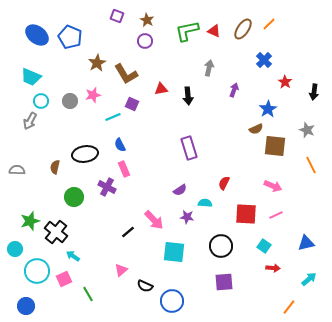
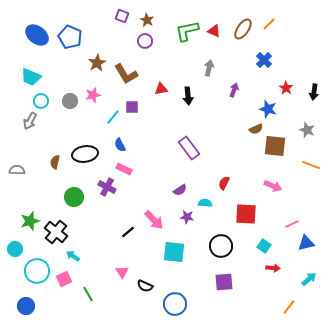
purple square at (117, 16): moved 5 px right
red star at (285, 82): moved 1 px right, 6 px down
purple square at (132, 104): moved 3 px down; rotated 24 degrees counterclockwise
blue star at (268, 109): rotated 24 degrees counterclockwise
cyan line at (113, 117): rotated 28 degrees counterclockwise
purple rectangle at (189, 148): rotated 20 degrees counterclockwise
orange line at (311, 165): rotated 42 degrees counterclockwise
brown semicircle at (55, 167): moved 5 px up
pink rectangle at (124, 169): rotated 42 degrees counterclockwise
pink line at (276, 215): moved 16 px right, 9 px down
pink triangle at (121, 270): moved 1 px right, 2 px down; rotated 24 degrees counterclockwise
blue circle at (172, 301): moved 3 px right, 3 px down
